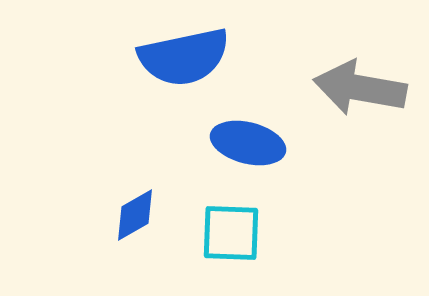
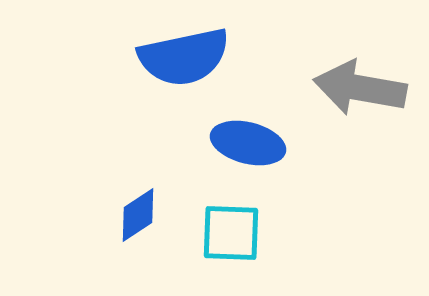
blue diamond: moved 3 px right; rotated 4 degrees counterclockwise
